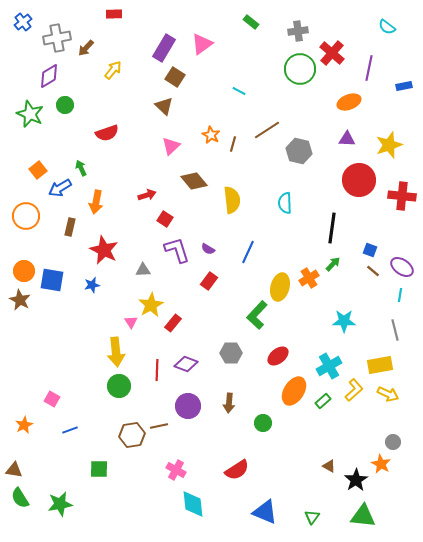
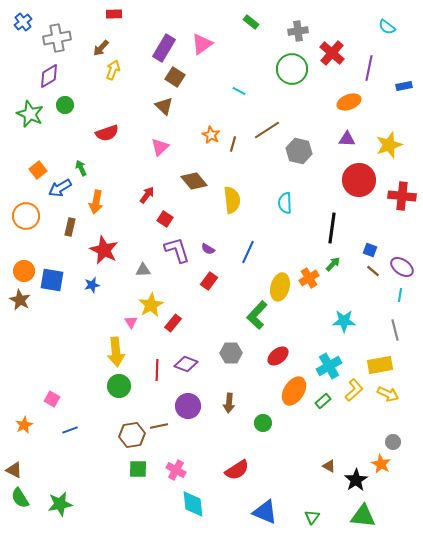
brown arrow at (86, 48): moved 15 px right
green circle at (300, 69): moved 8 px left
yellow arrow at (113, 70): rotated 18 degrees counterclockwise
pink triangle at (171, 146): moved 11 px left, 1 px down
red arrow at (147, 195): rotated 36 degrees counterclockwise
green square at (99, 469): moved 39 px right
brown triangle at (14, 470): rotated 18 degrees clockwise
